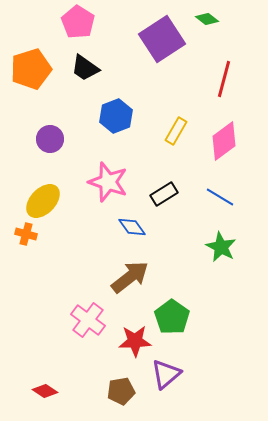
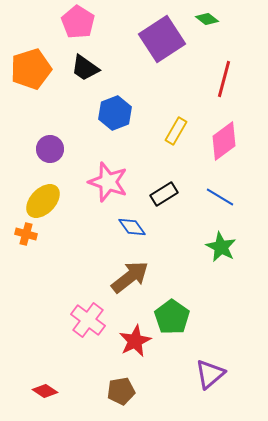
blue hexagon: moved 1 px left, 3 px up
purple circle: moved 10 px down
red star: rotated 24 degrees counterclockwise
purple triangle: moved 44 px right
